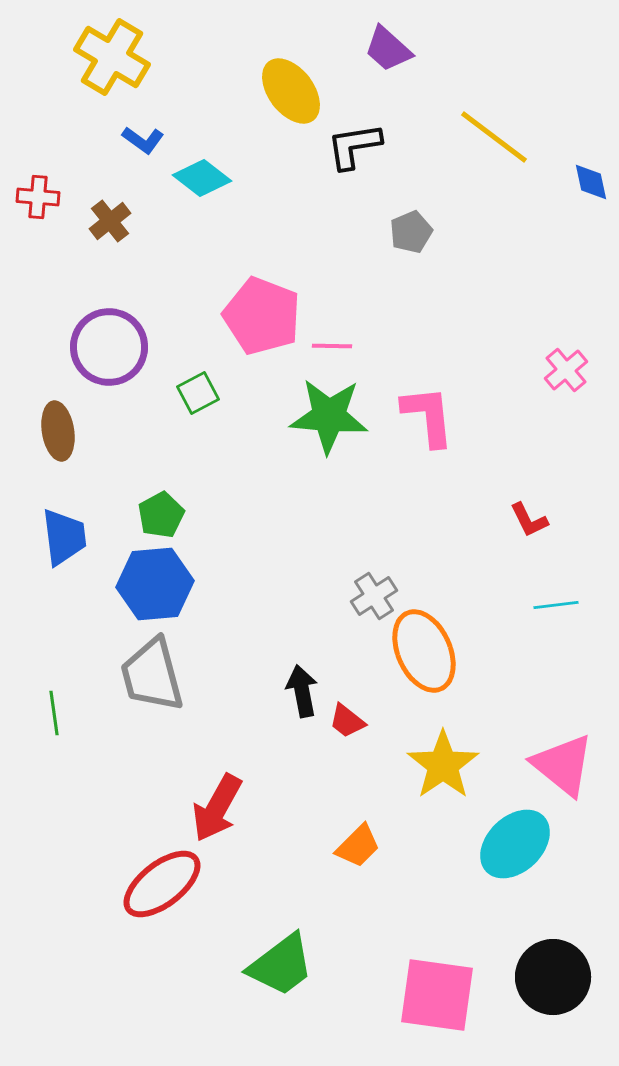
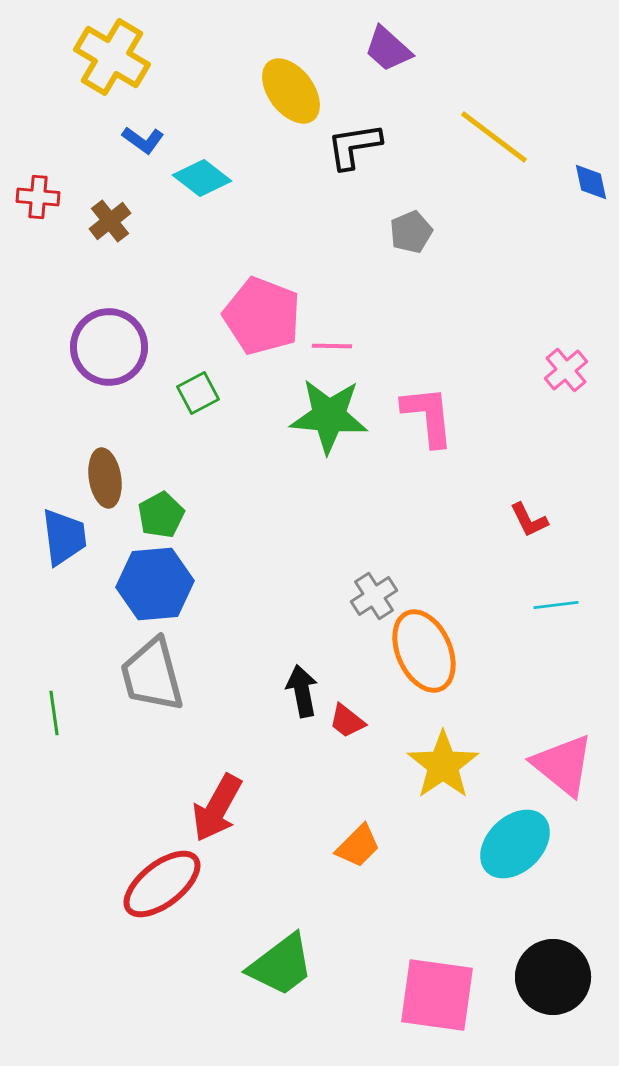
brown ellipse: moved 47 px right, 47 px down
